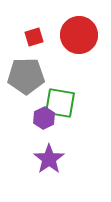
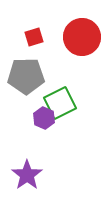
red circle: moved 3 px right, 2 px down
green square: rotated 36 degrees counterclockwise
purple hexagon: rotated 10 degrees counterclockwise
purple star: moved 22 px left, 16 px down
